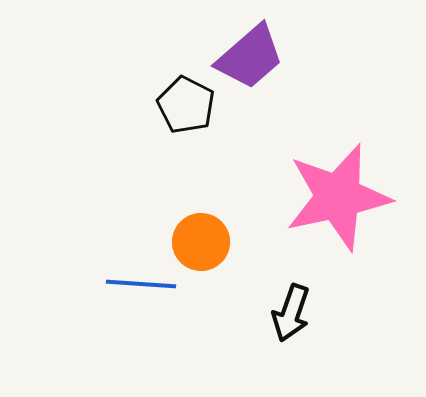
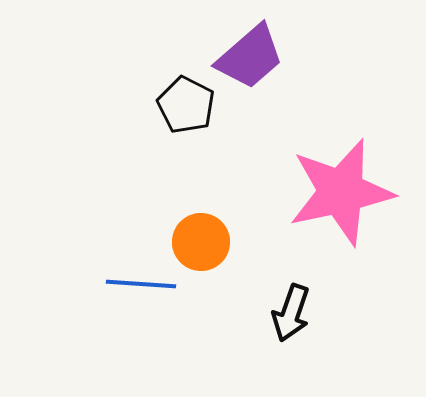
pink star: moved 3 px right, 5 px up
